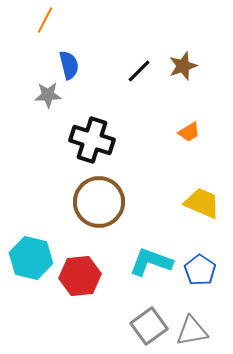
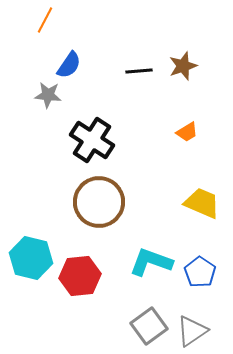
blue semicircle: rotated 48 degrees clockwise
black line: rotated 40 degrees clockwise
gray star: rotated 8 degrees clockwise
orange trapezoid: moved 2 px left
black cross: rotated 15 degrees clockwise
blue pentagon: moved 2 px down
gray triangle: rotated 24 degrees counterclockwise
